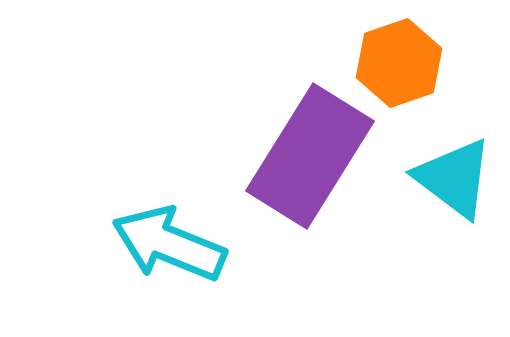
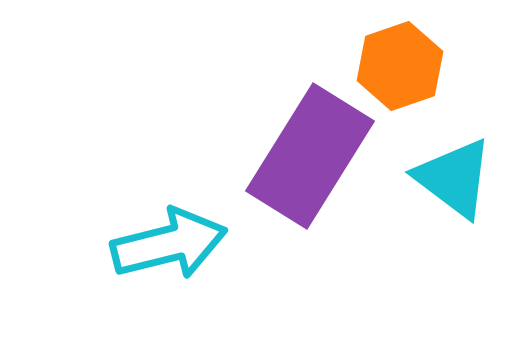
orange hexagon: moved 1 px right, 3 px down
cyan arrow: rotated 144 degrees clockwise
